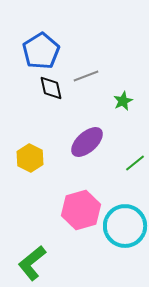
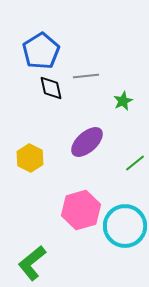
gray line: rotated 15 degrees clockwise
